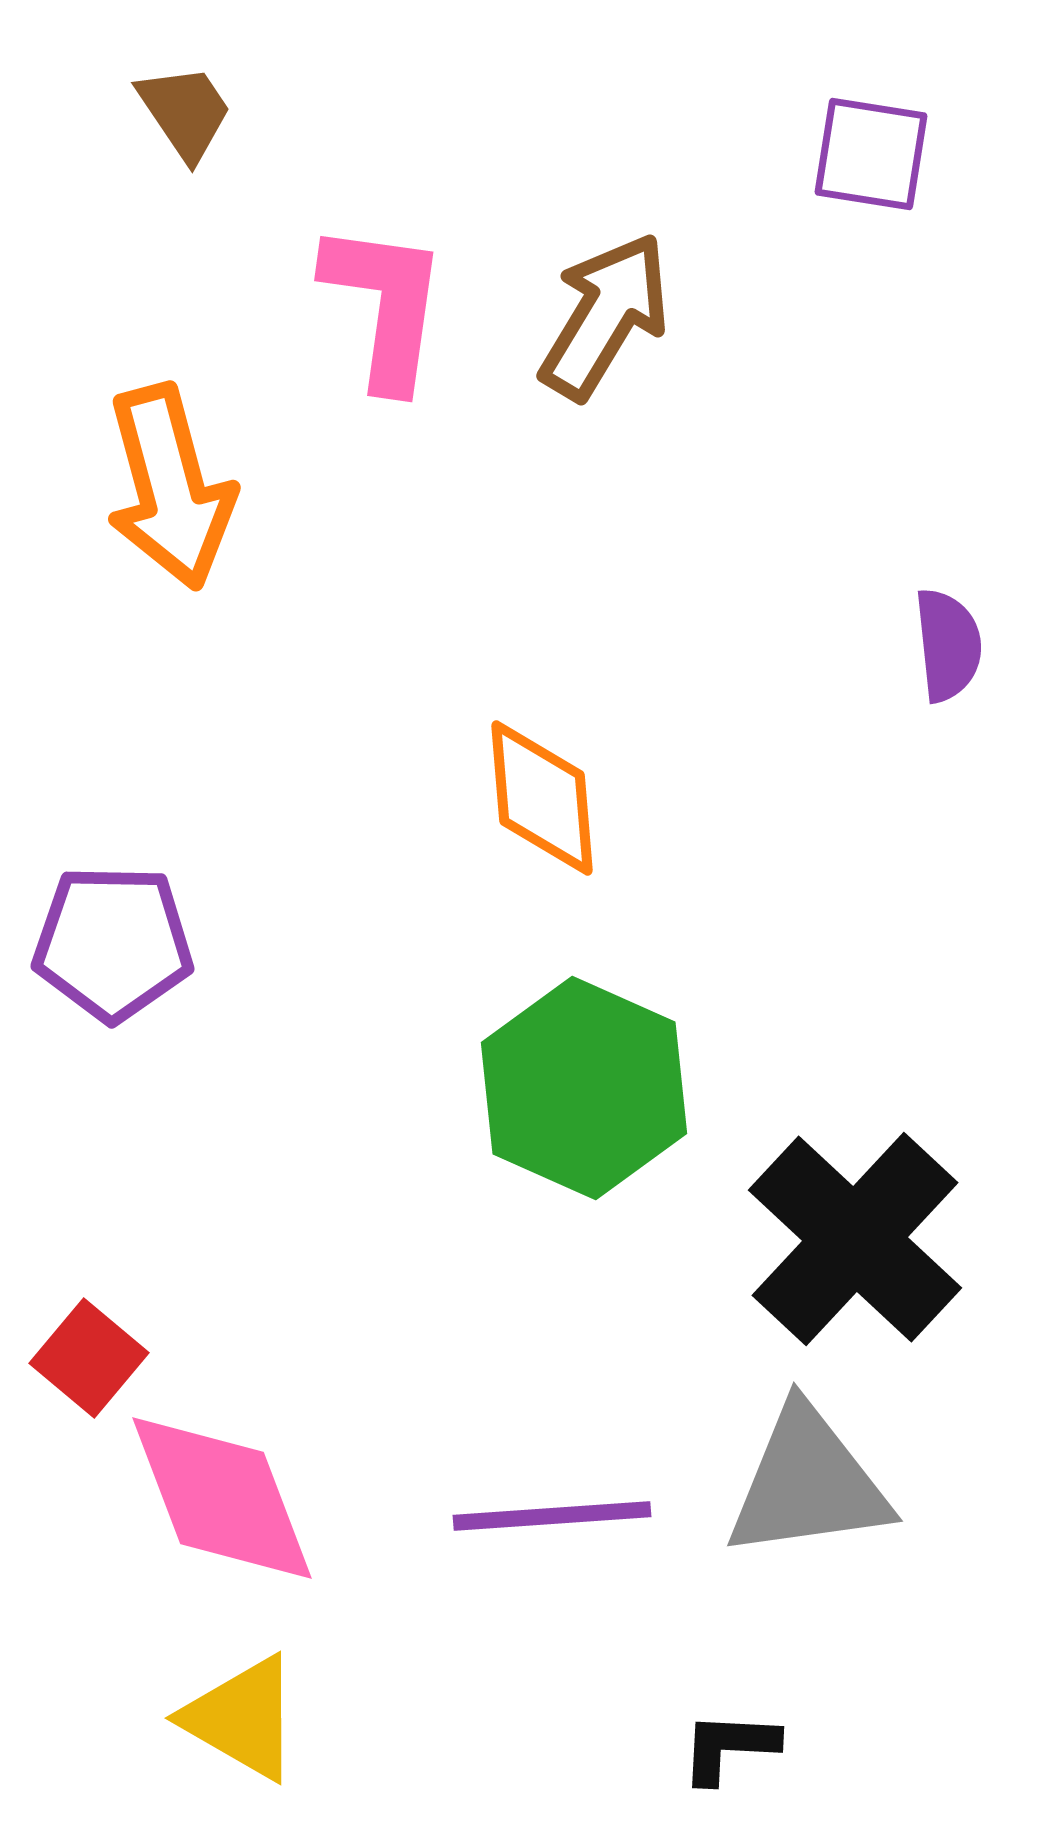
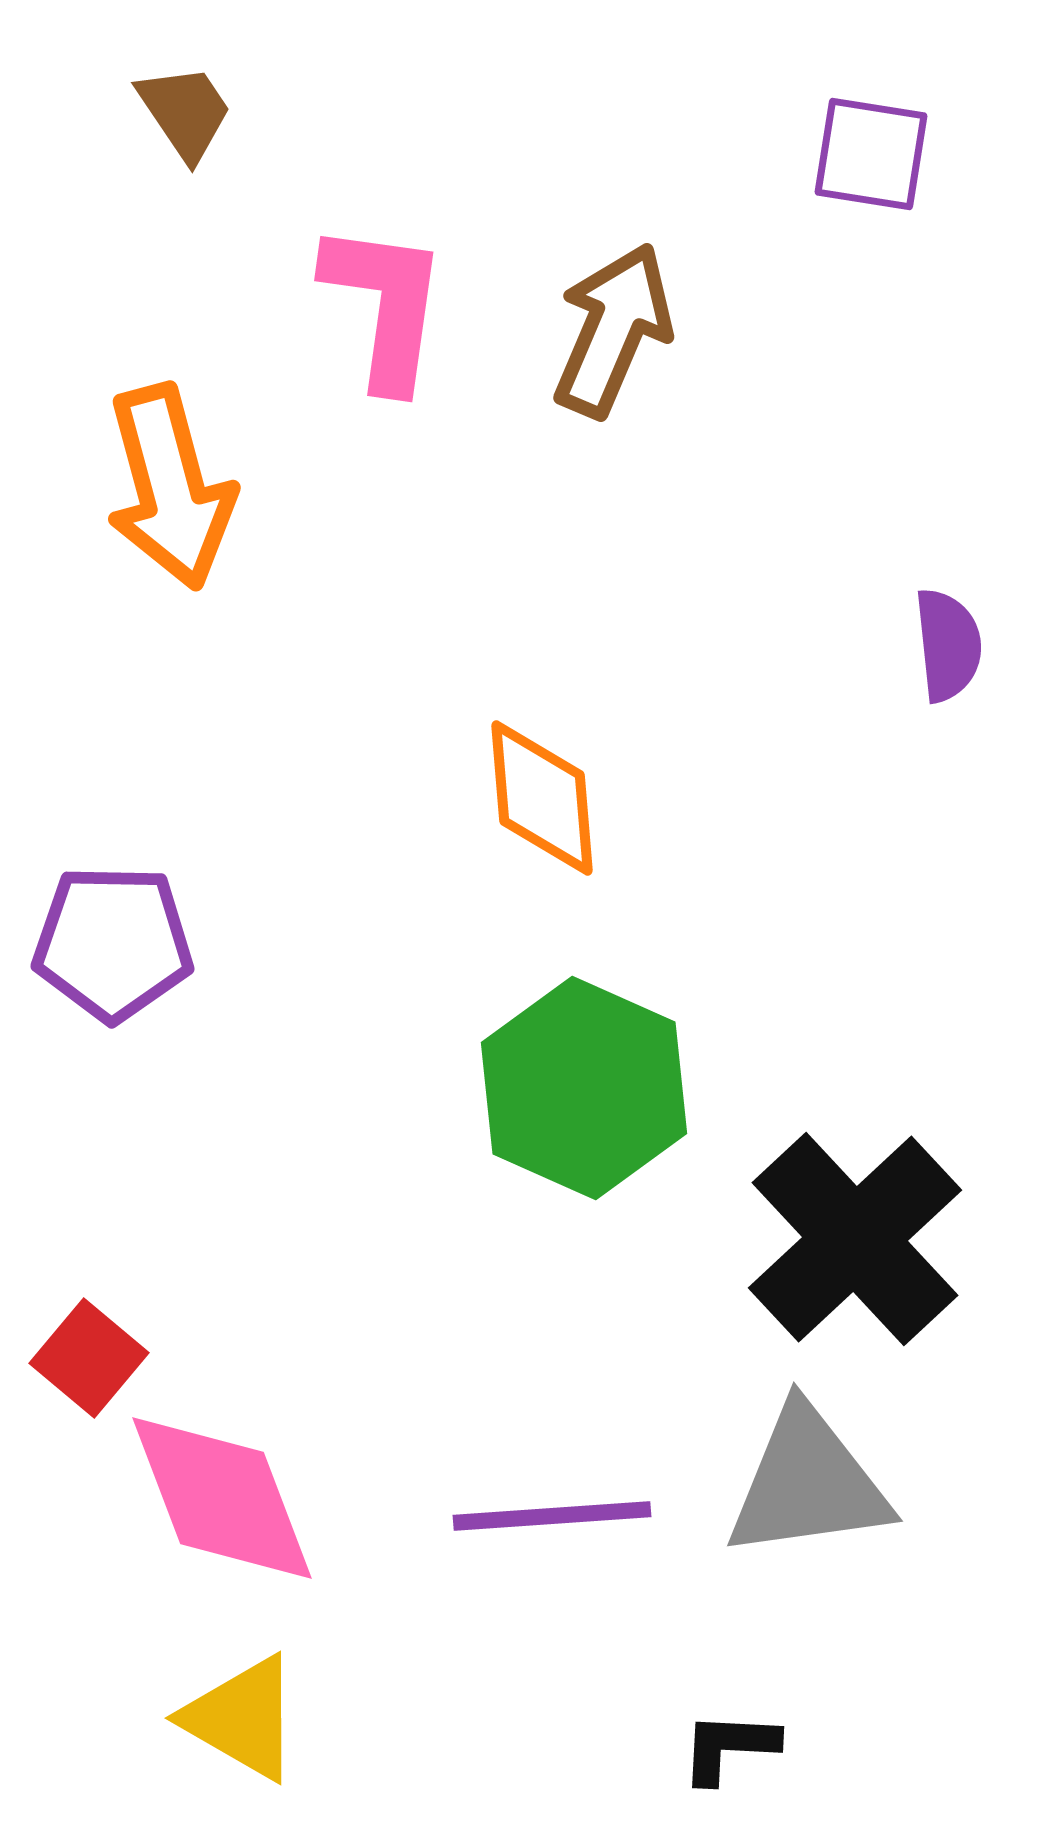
brown arrow: moved 8 px right, 14 px down; rotated 8 degrees counterclockwise
black cross: rotated 4 degrees clockwise
